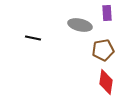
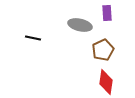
brown pentagon: rotated 15 degrees counterclockwise
